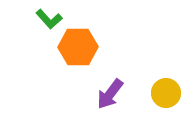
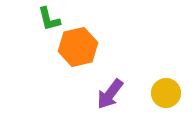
green L-shape: rotated 28 degrees clockwise
orange hexagon: rotated 12 degrees counterclockwise
